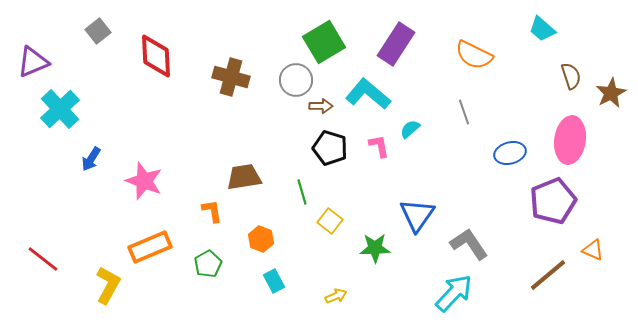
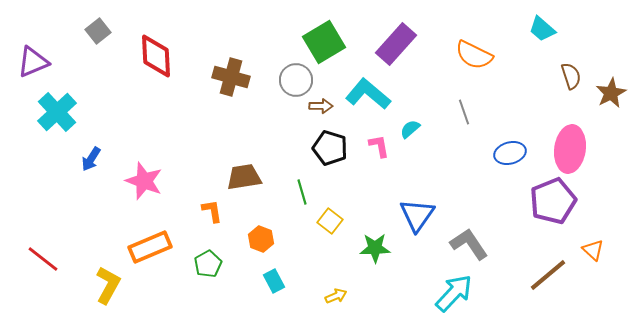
purple rectangle: rotated 9 degrees clockwise
cyan cross: moved 3 px left, 3 px down
pink ellipse: moved 9 px down
orange triangle: rotated 20 degrees clockwise
